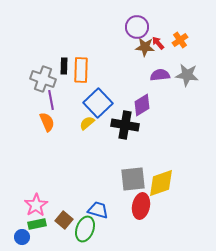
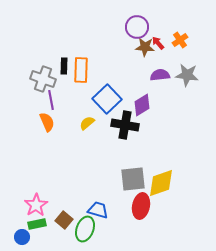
blue square: moved 9 px right, 4 px up
